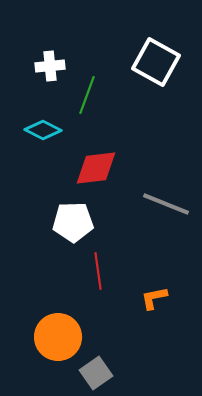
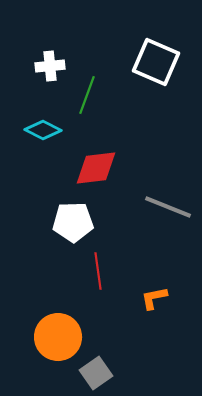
white square: rotated 6 degrees counterclockwise
gray line: moved 2 px right, 3 px down
